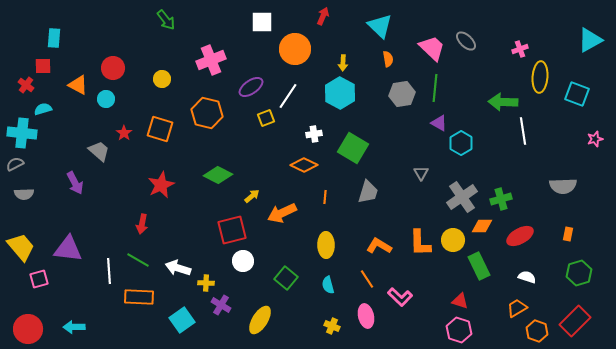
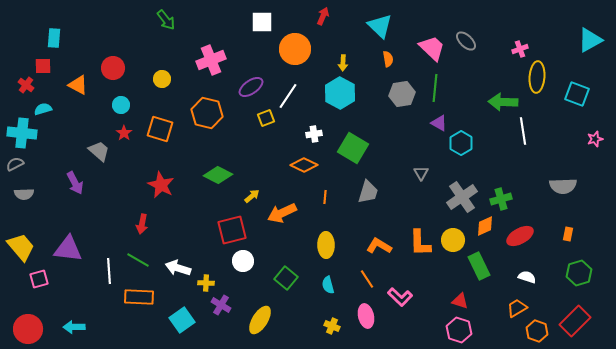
yellow ellipse at (540, 77): moved 3 px left
cyan circle at (106, 99): moved 15 px right, 6 px down
red star at (161, 185): rotated 20 degrees counterclockwise
orange diamond at (482, 226): moved 3 px right; rotated 25 degrees counterclockwise
